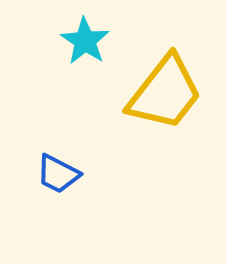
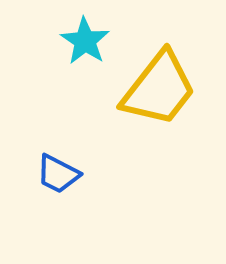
yellow trapezoid: moved 6 px left, 4 px up
